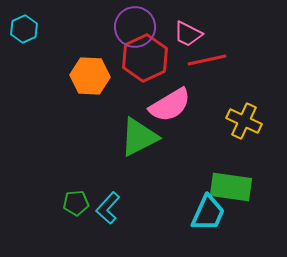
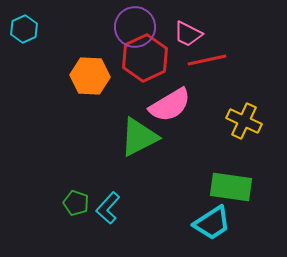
green pentagon: rotated 25 degrees clockwise
cyan trapezoid: moved 4 px right, 10 px down; rotated 33 degrees clockwise
